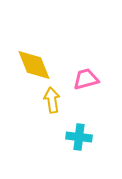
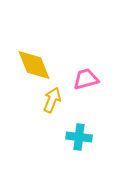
yellow arrow: rotated 30 degrees clockwise
